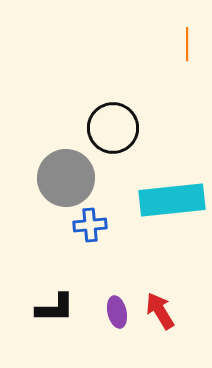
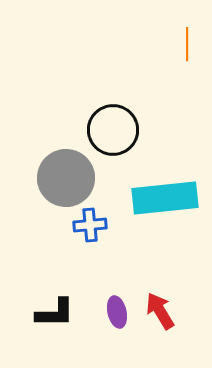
black circle: moved 2 px down
cyan rectangle: moved 7 px left, 2 px up
black L-shape: moved 5 px down
